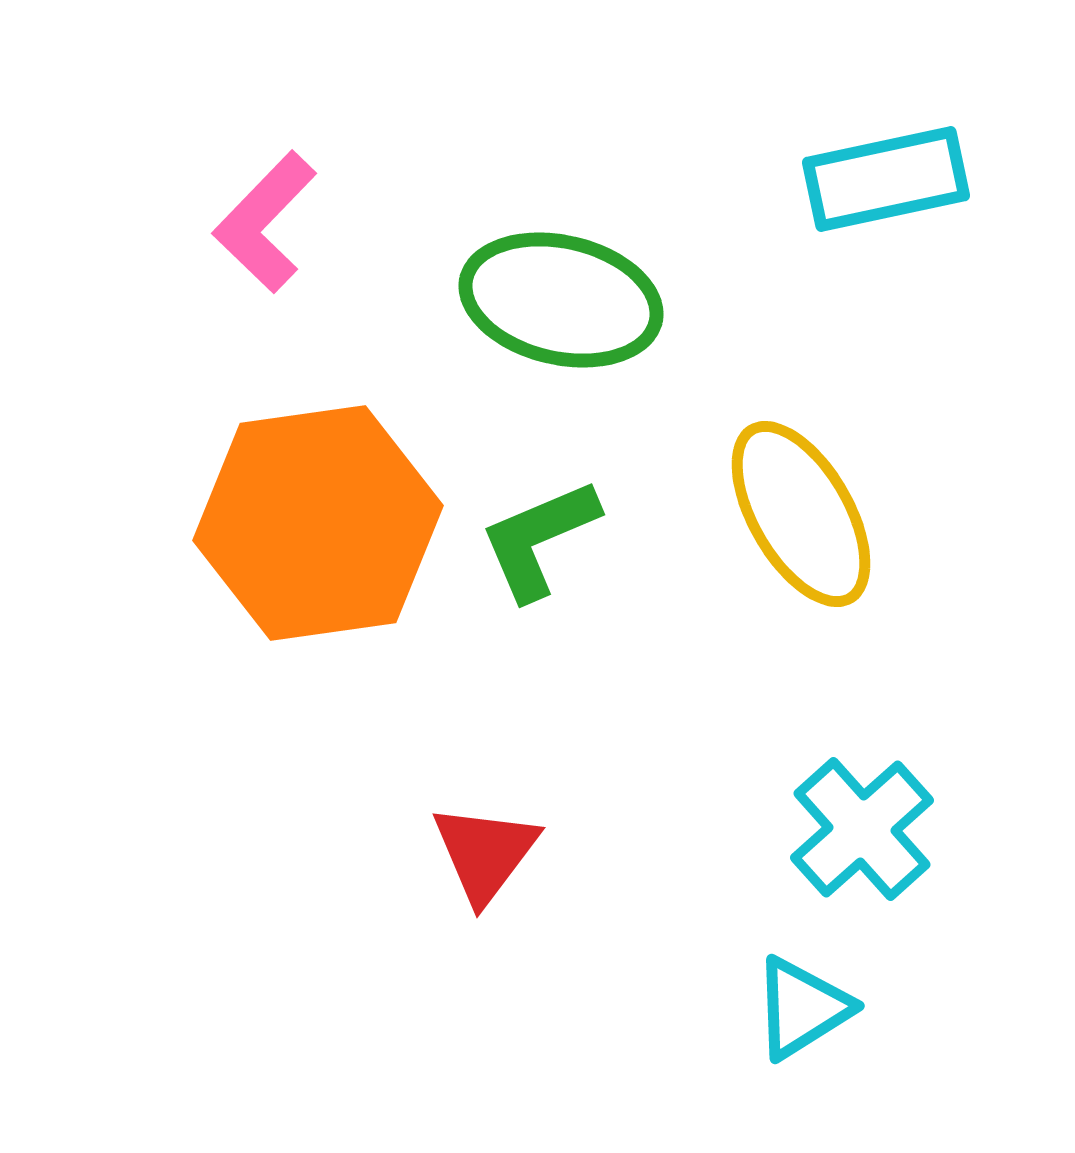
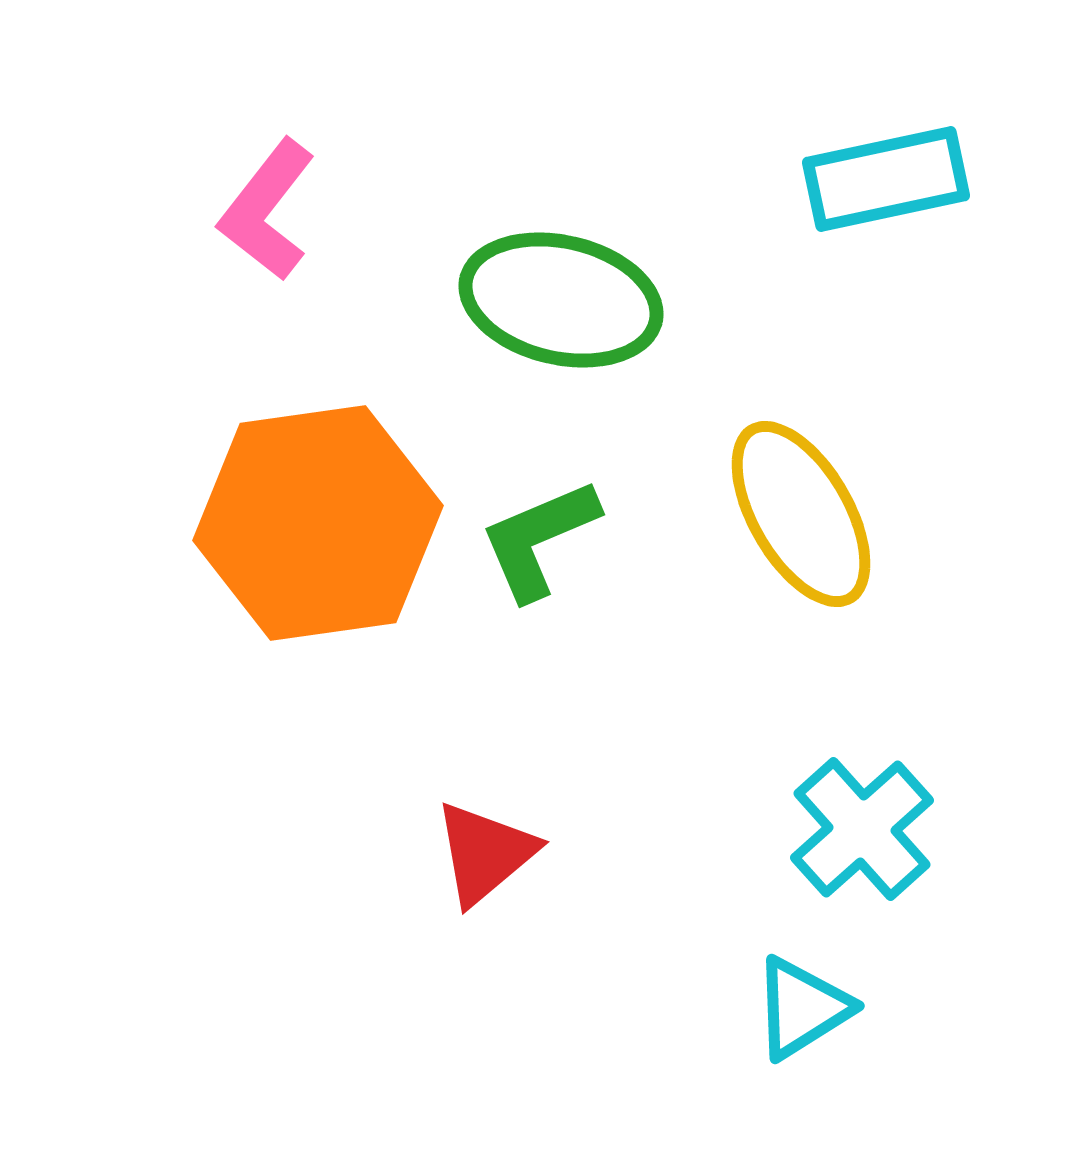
pink L-shape: moved 2 px right, 12 px up; rotated 6 degrees counterclockwise
red triangle: rotated 13 degrees clockwise
